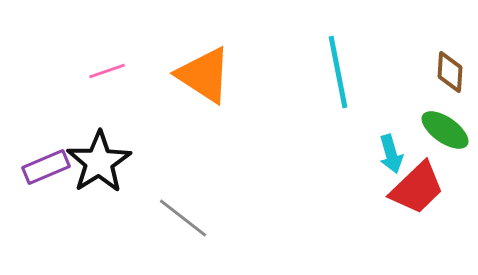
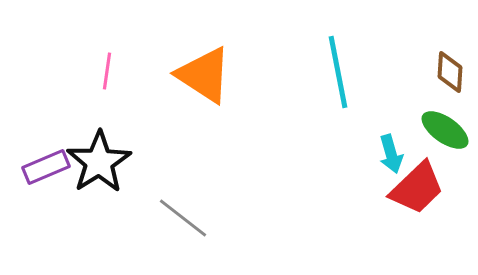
pink line: rotated 63 degrees counterclockwise
